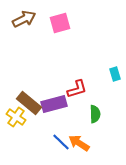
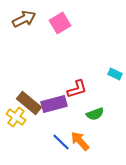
pink square: rotated 15 degrees counterclockwise
cyan rectangle: rotated 48 degrees counterclockwise
green semicircle: rotated 72 degrees clockwise
orange arrow: moved 1 px right, 2 px up; rotated 15 degrees clockwise
